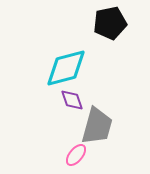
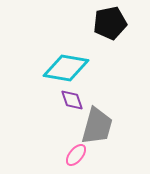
cyan diamond: rotated 24 degrees clockwise
